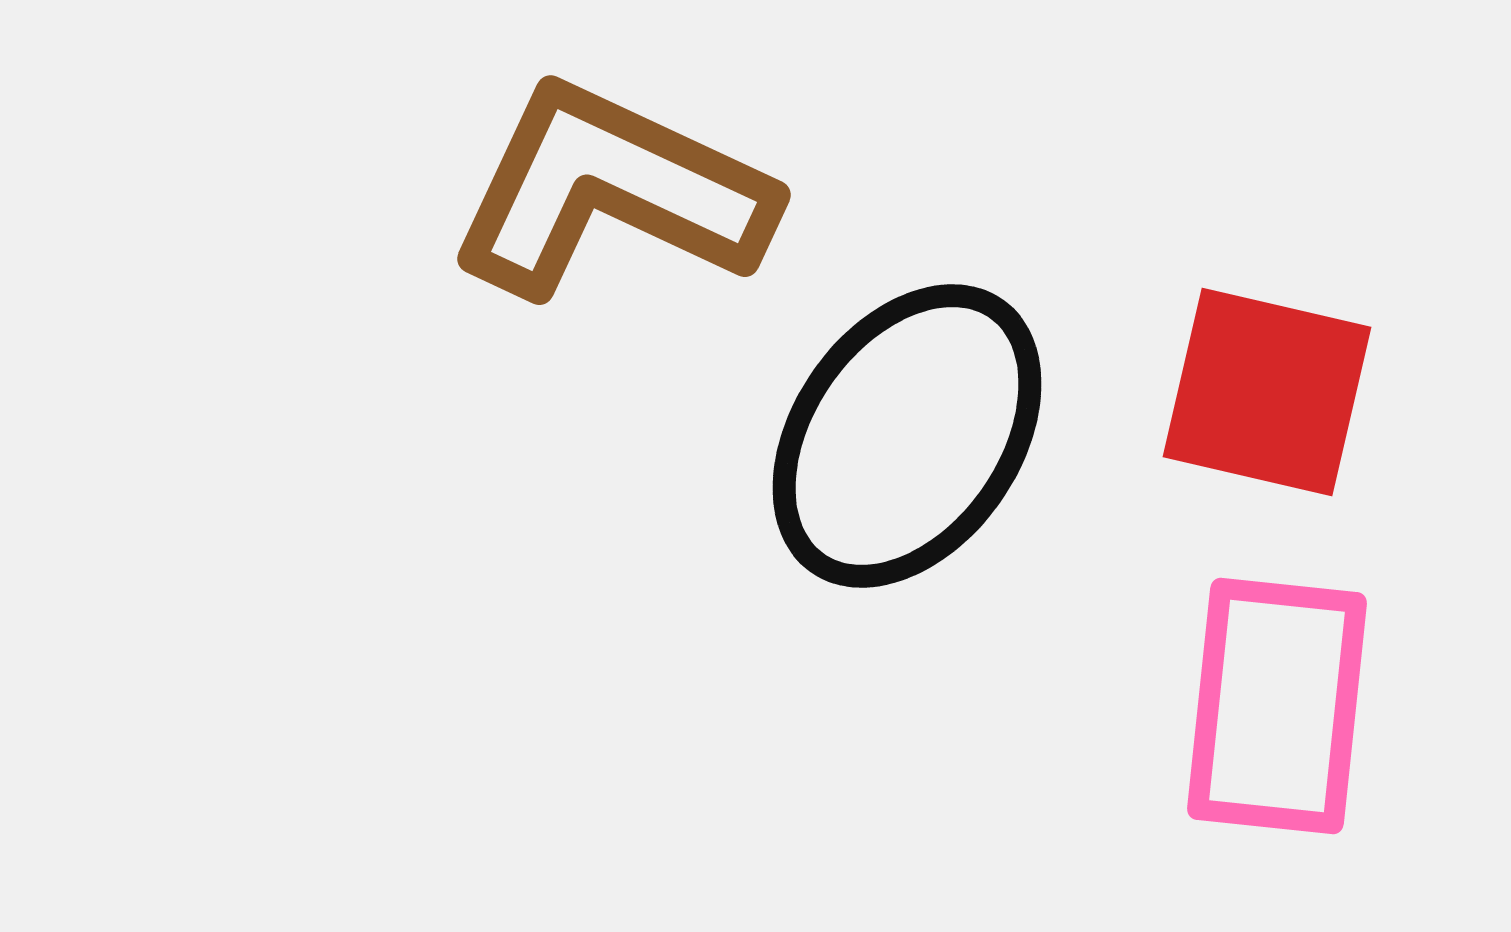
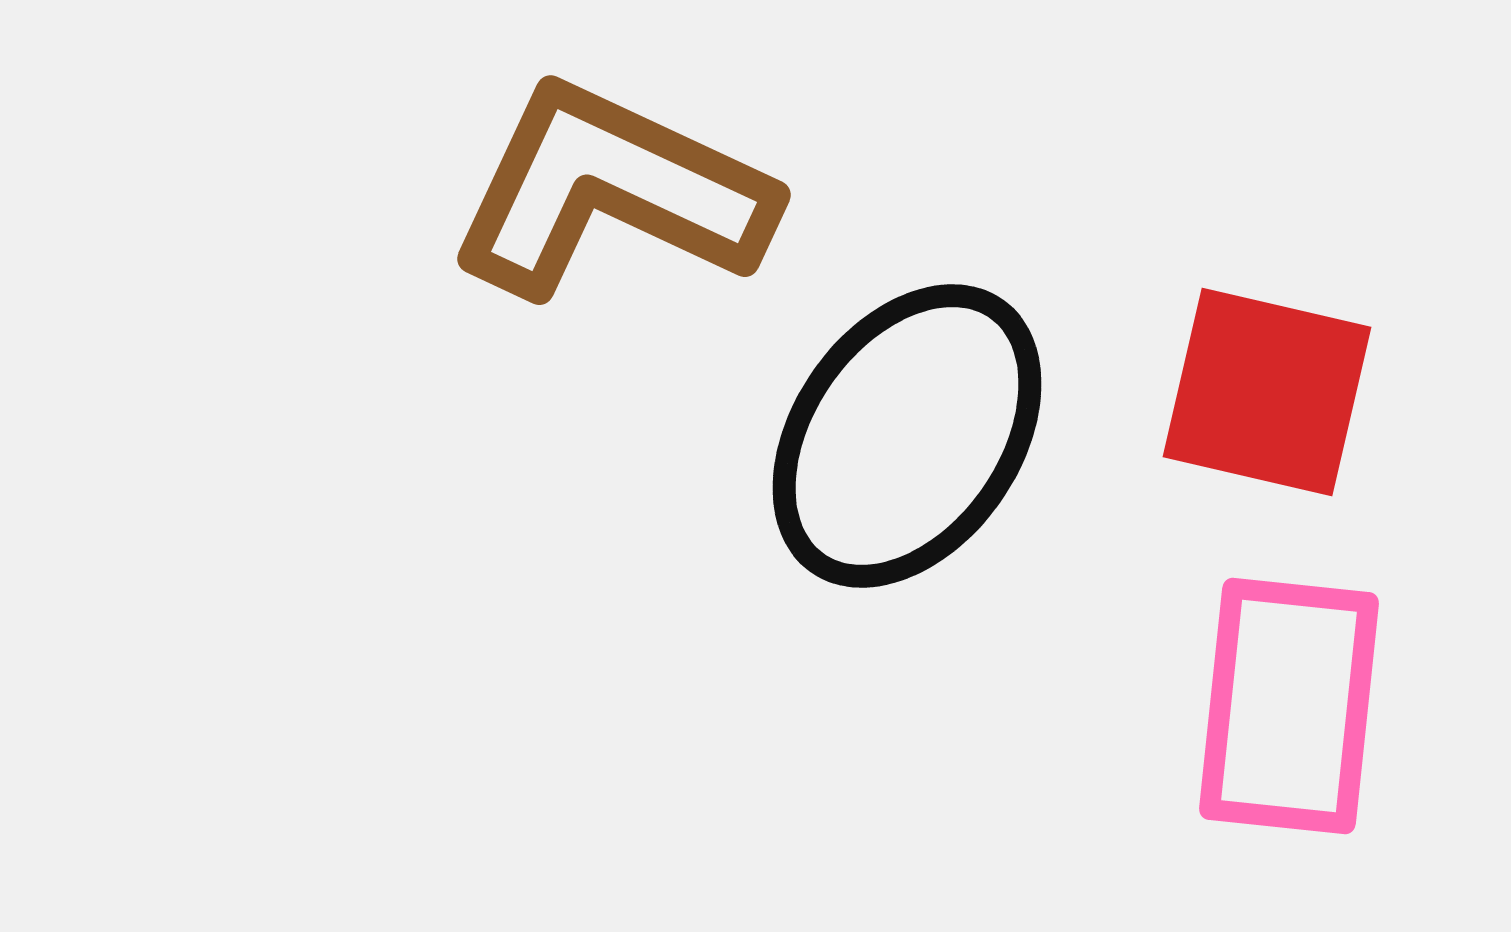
pink rectangle: moved 12 px right
